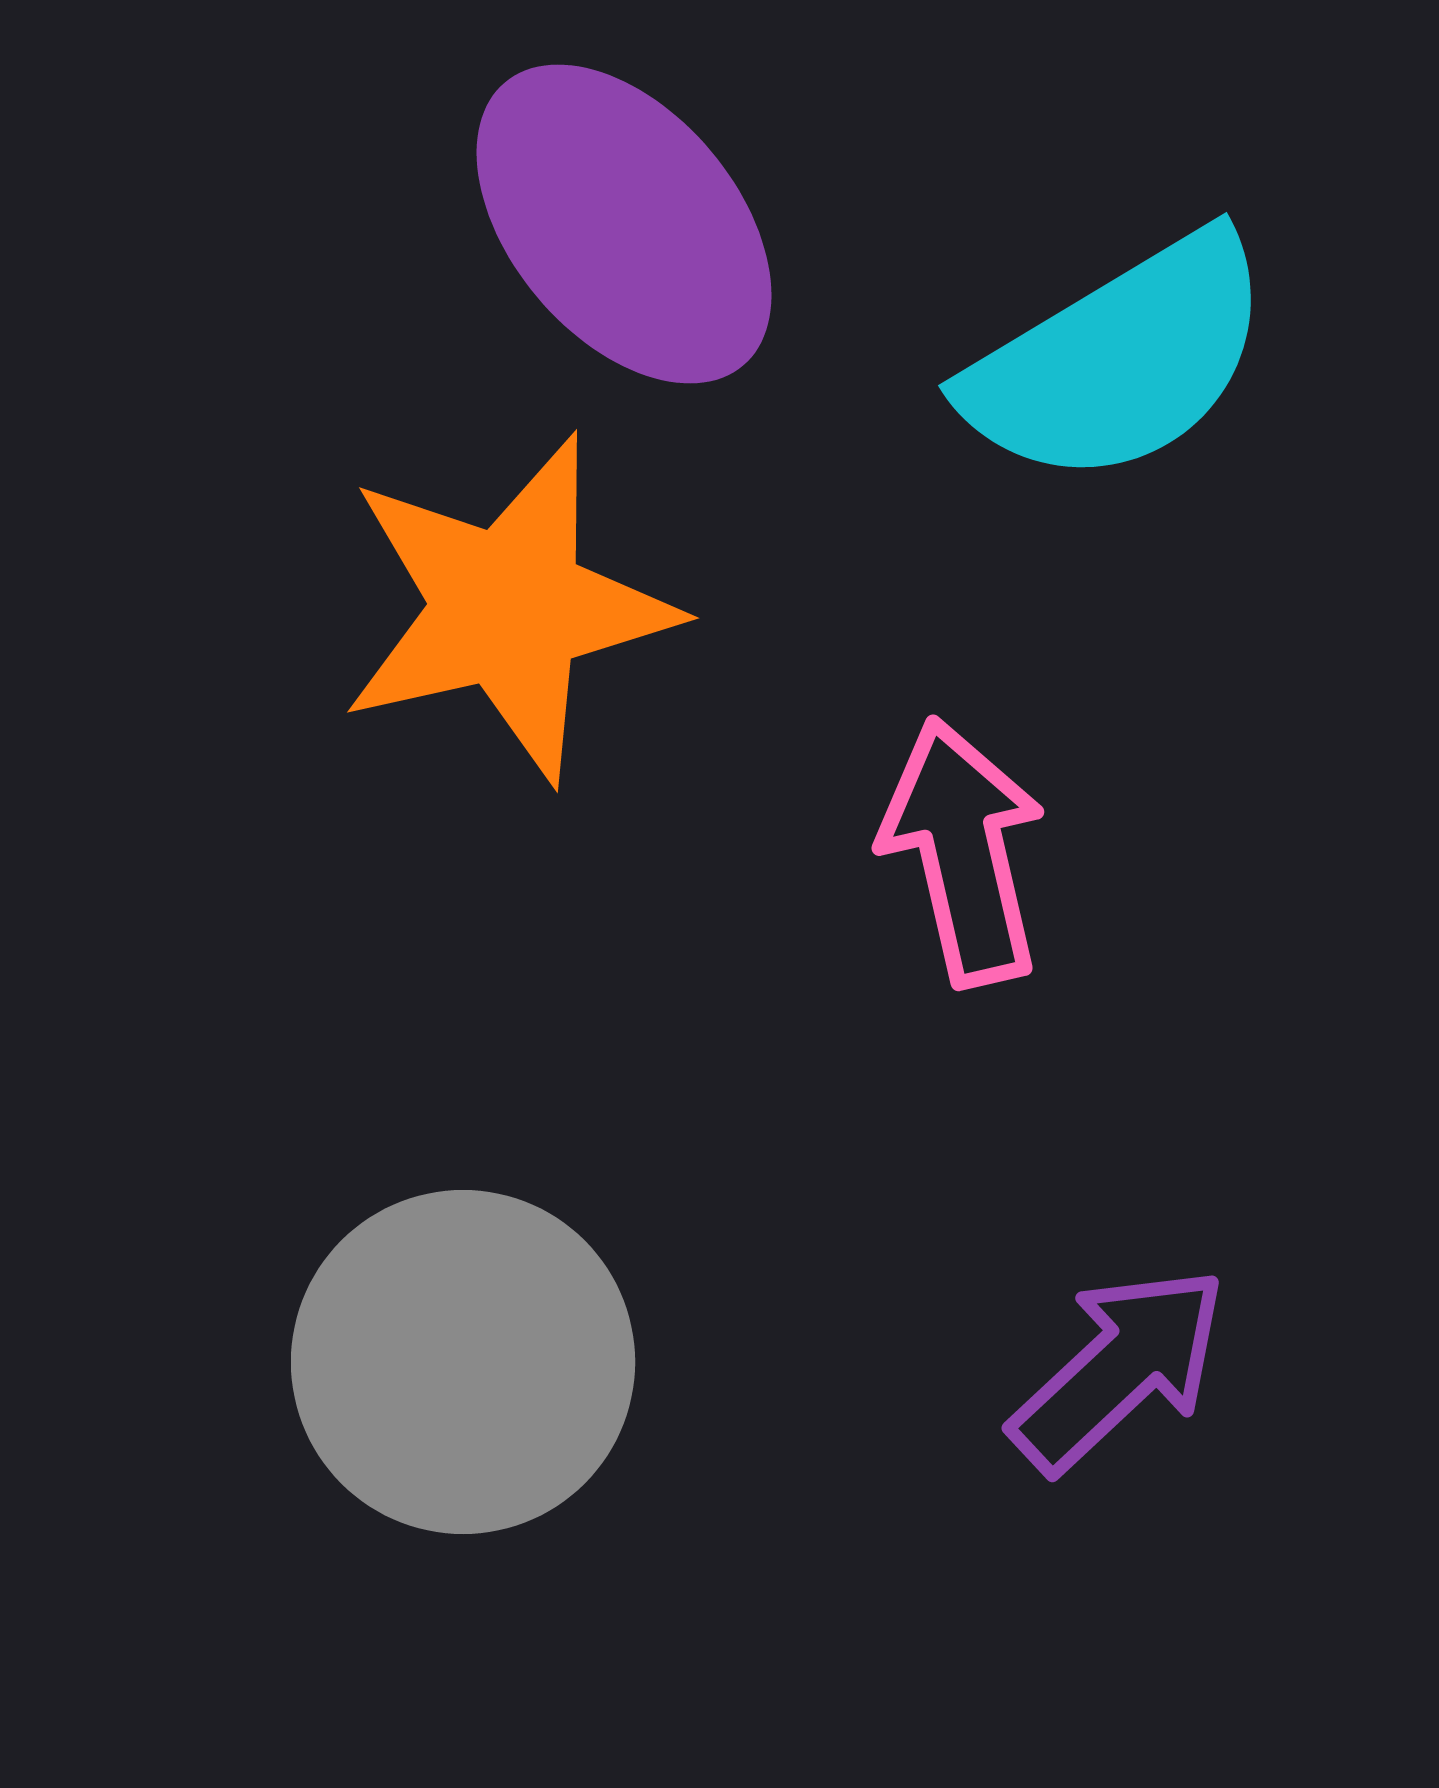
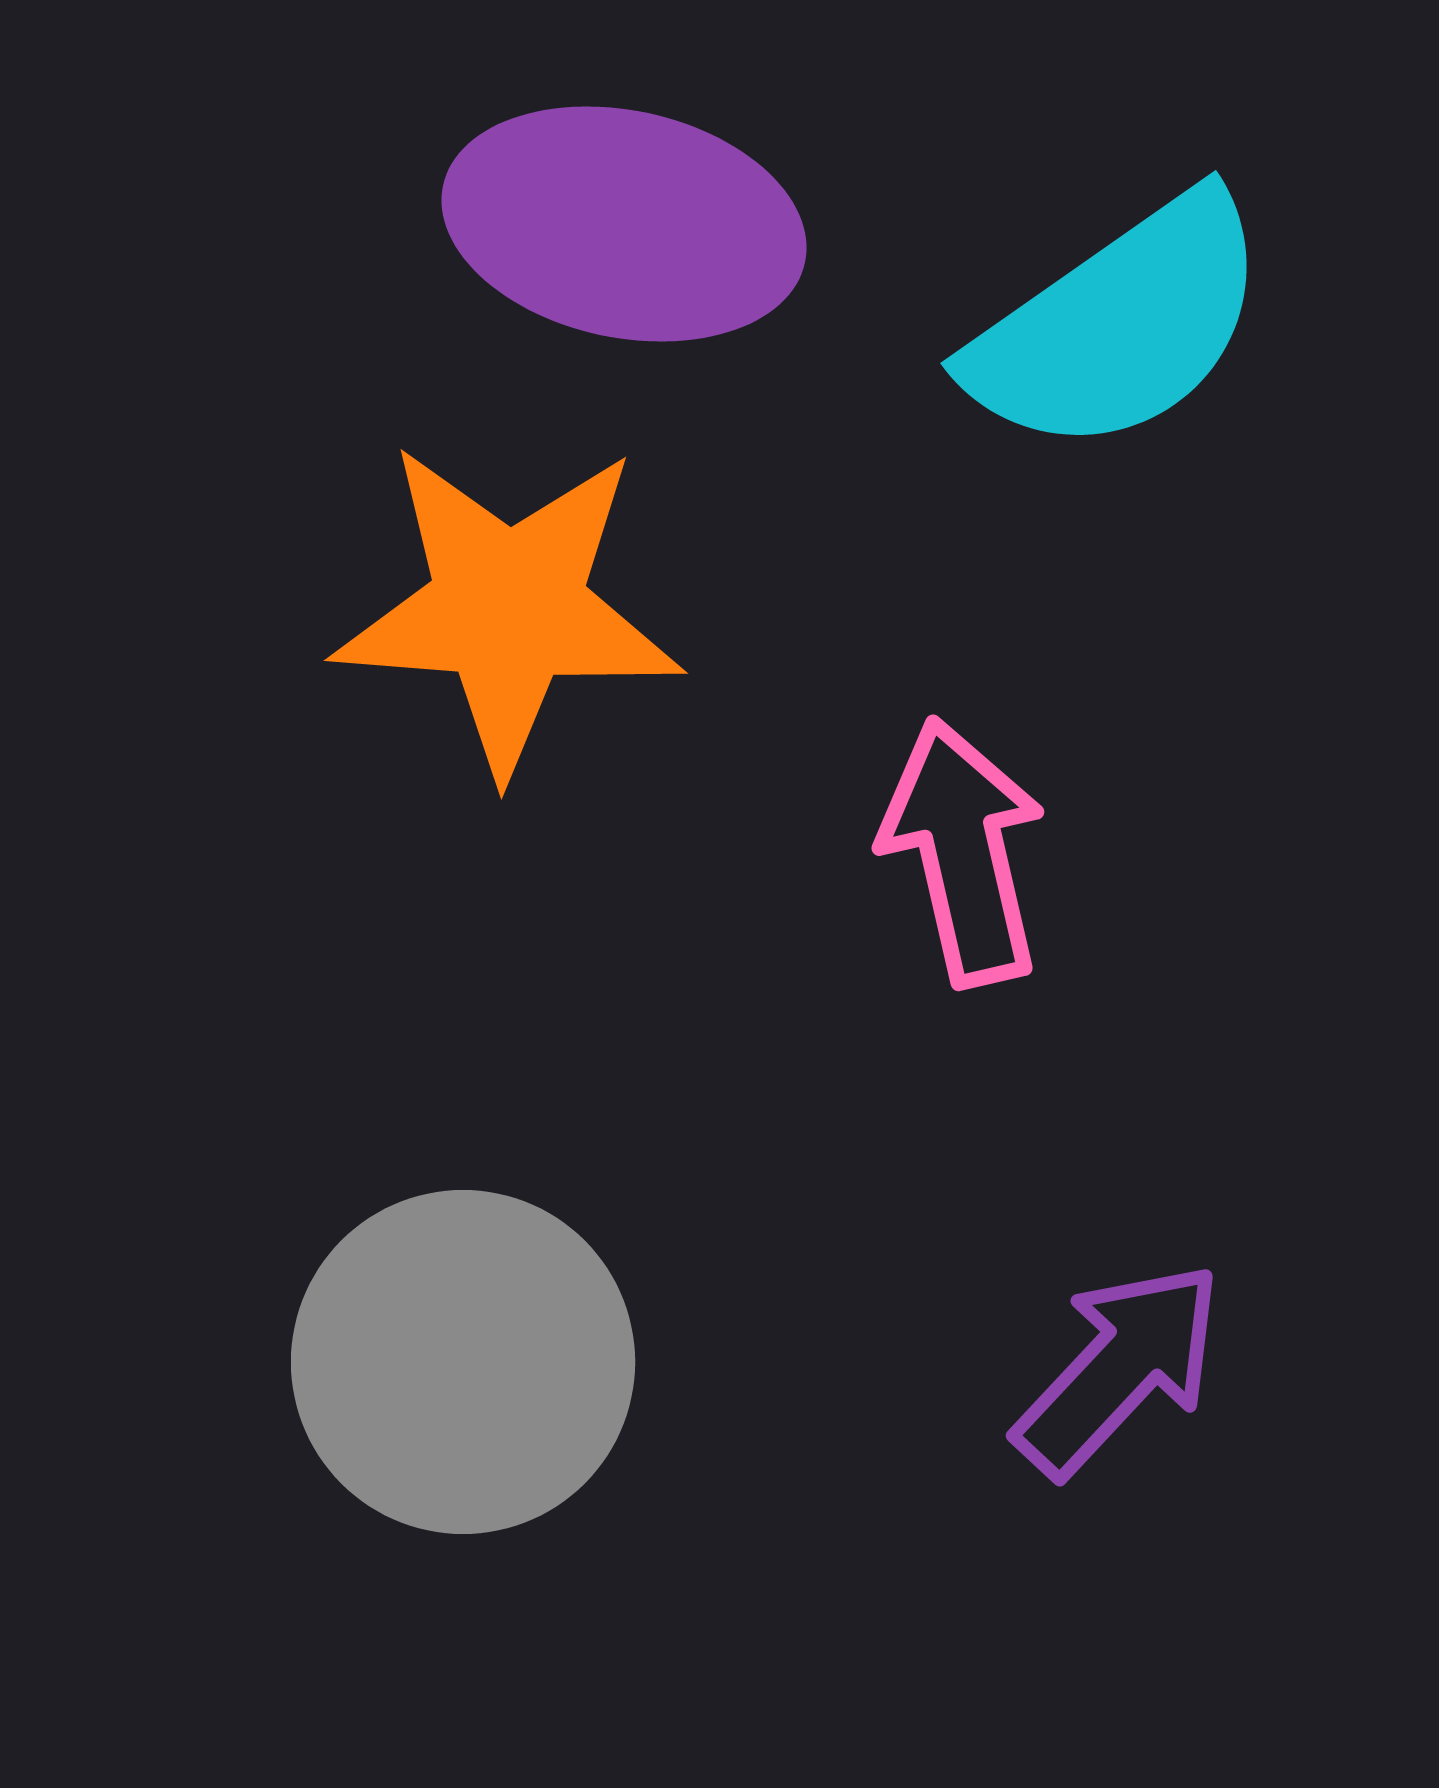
purple ellipse: rotated 38 degrees counterclockwise
cyan semicircle: moved 35 px up; rotated 4 degrees counterclockwise
orange star: rotated 17 degrees clockwise
purple arrow: rotated 4 degrees counterclockwise
